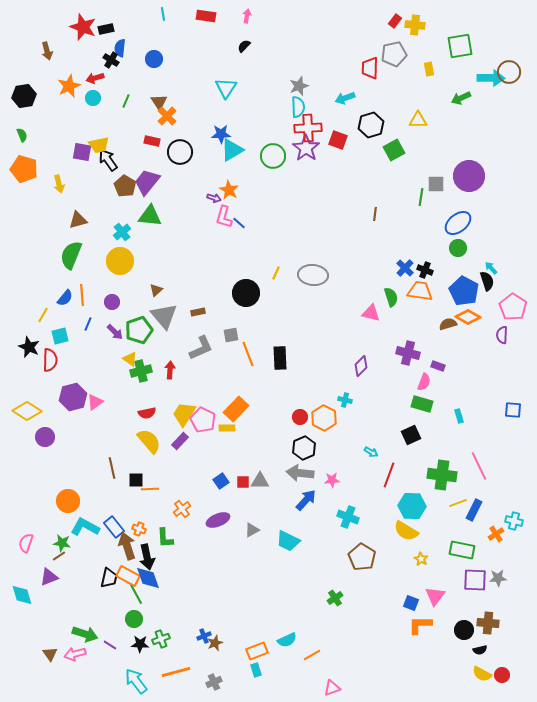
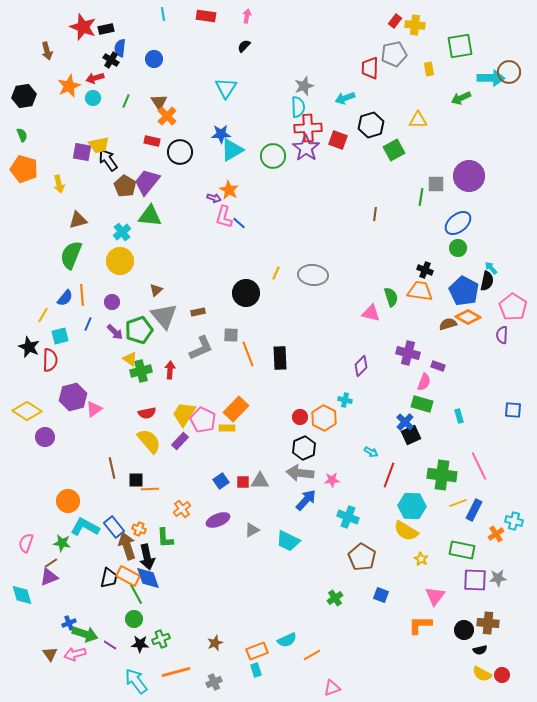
gray star at (299, 86): moved 5 px right
blue cross at (405, 268): moved 154 px down
black semicircle at (487, 281): rotated 30 degrees clockwise
gray square at (231, 335): rotated 14 degrees clockwise
pink triangle at (95, 402): moved 1 px left, 7 px down
brown line at (59, 556): moved 8 px left, 7 px down
blue square at (411, 603): moved 30 px left, 8 px up
blue cross at (204, 636): moved 135 px left, 13 px up
